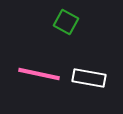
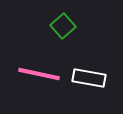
green square: moved 3 px left, 4 px down; rotated 20 degrees clockwise
